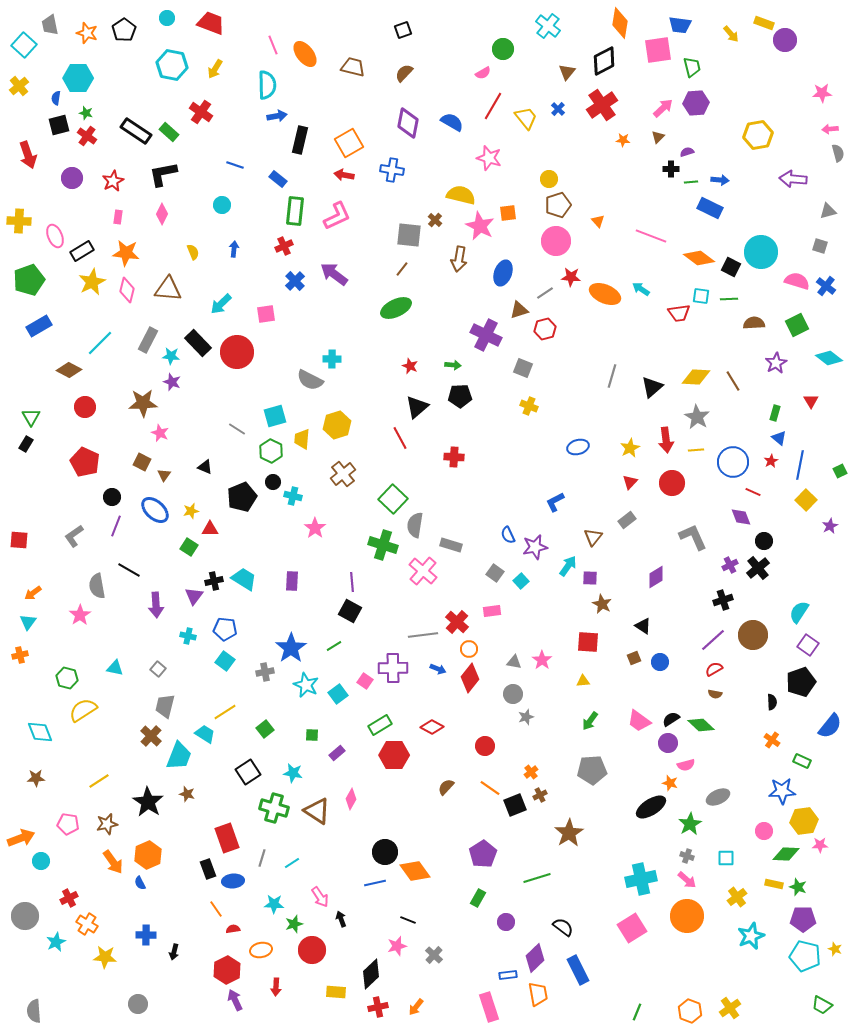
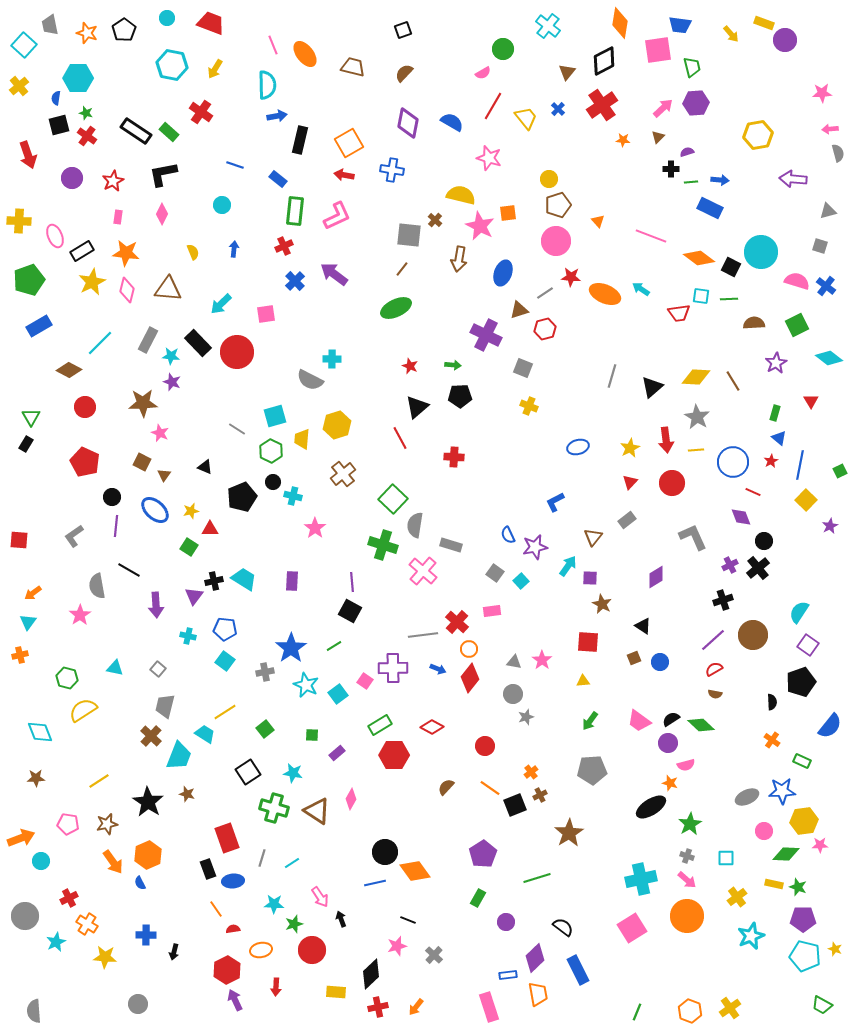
purple line at (116, 526): rotated 15 degrees counterclockwise
gray ellipse at (718, 797): moved 29 px right
